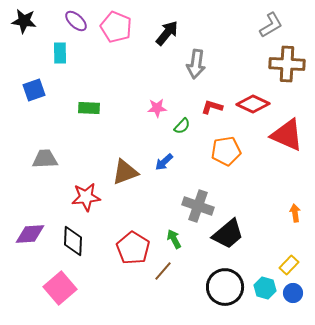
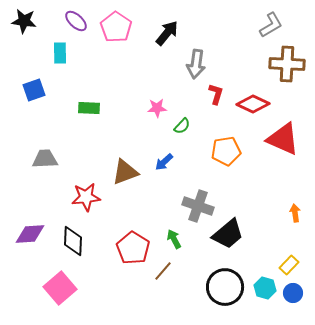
pink pentagon: rotated 12 degrees clockwise
red L-shape: moved 4 px right, 13 px up; rotated 90 degrees clockwise
red triangle: moved 4 px left, 4 px down
